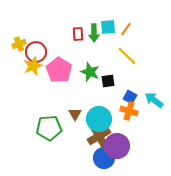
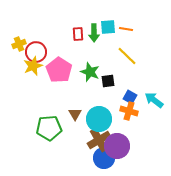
orange line: rotated 64 degrees clockwise
brown cross: moved 4 px down
